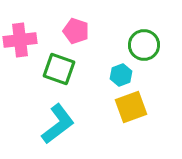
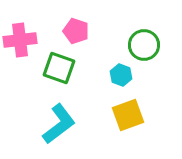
green square: moved 1 px up
cyan hexagon: rotated 20 degrees counterclockwise
yellow square: moved 3 px left, 8 px down
cyan L-shape: moved 1 px right
